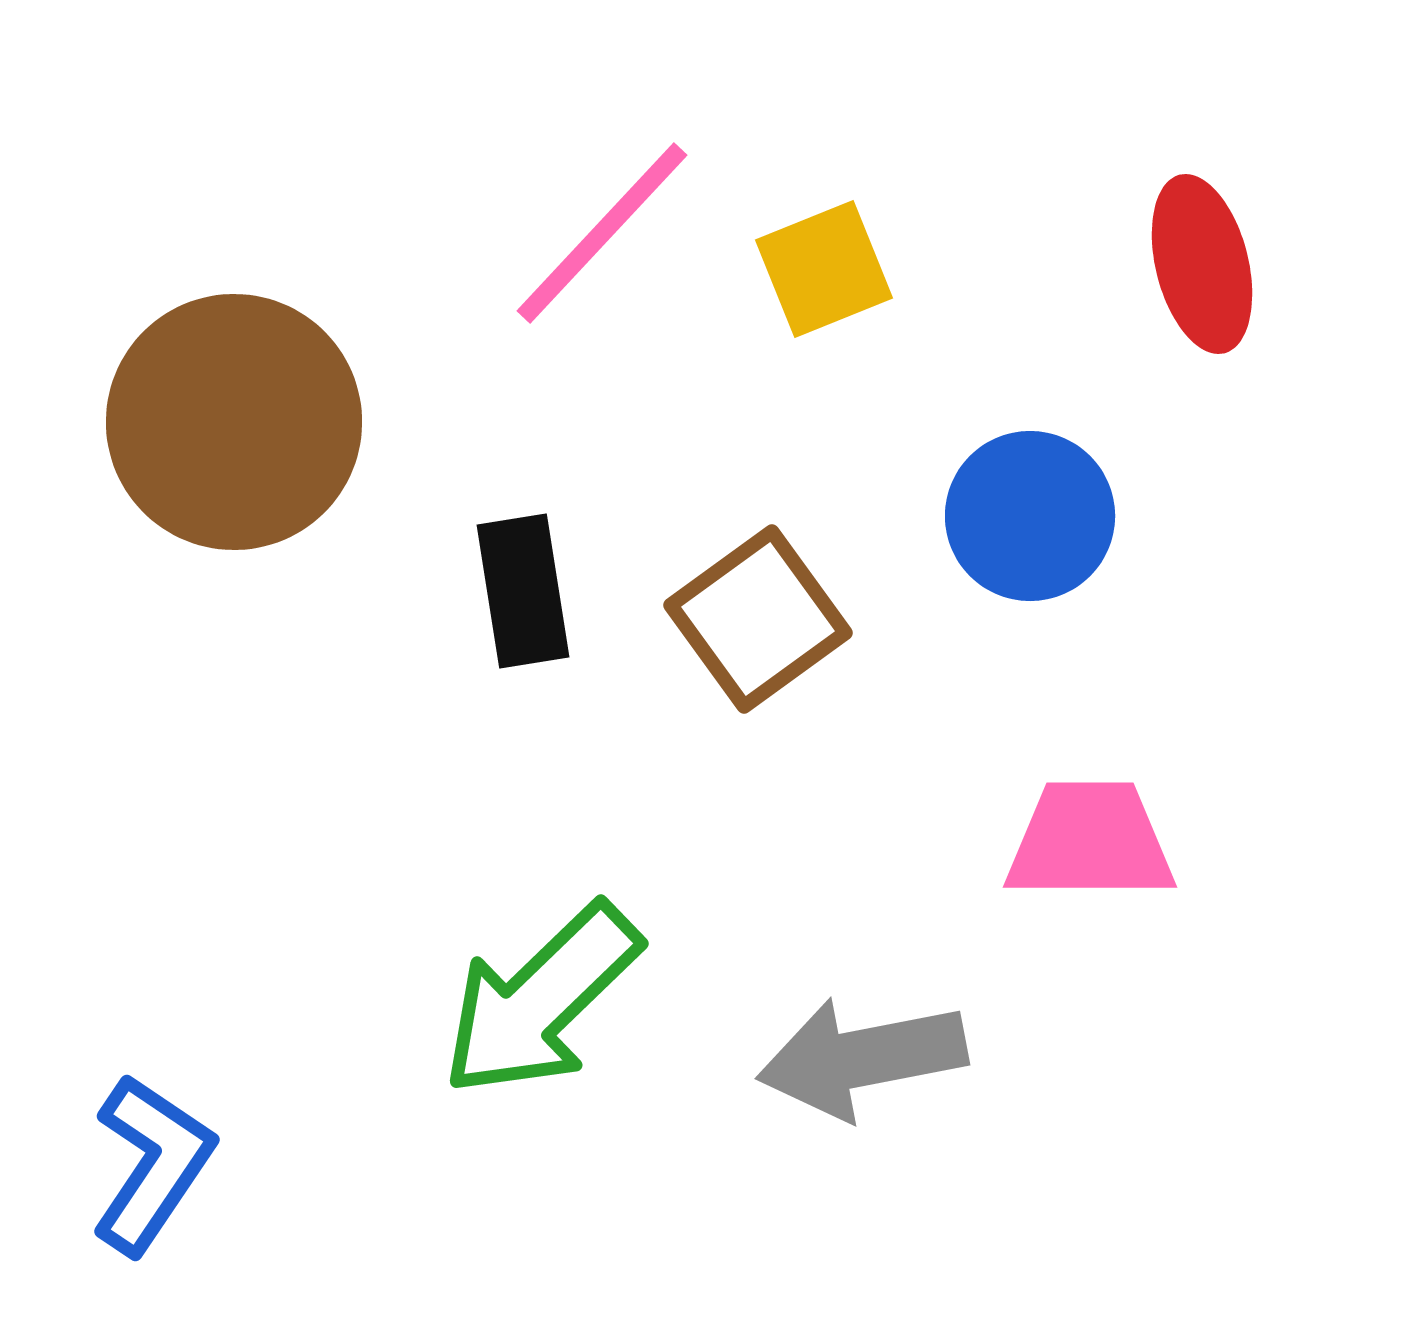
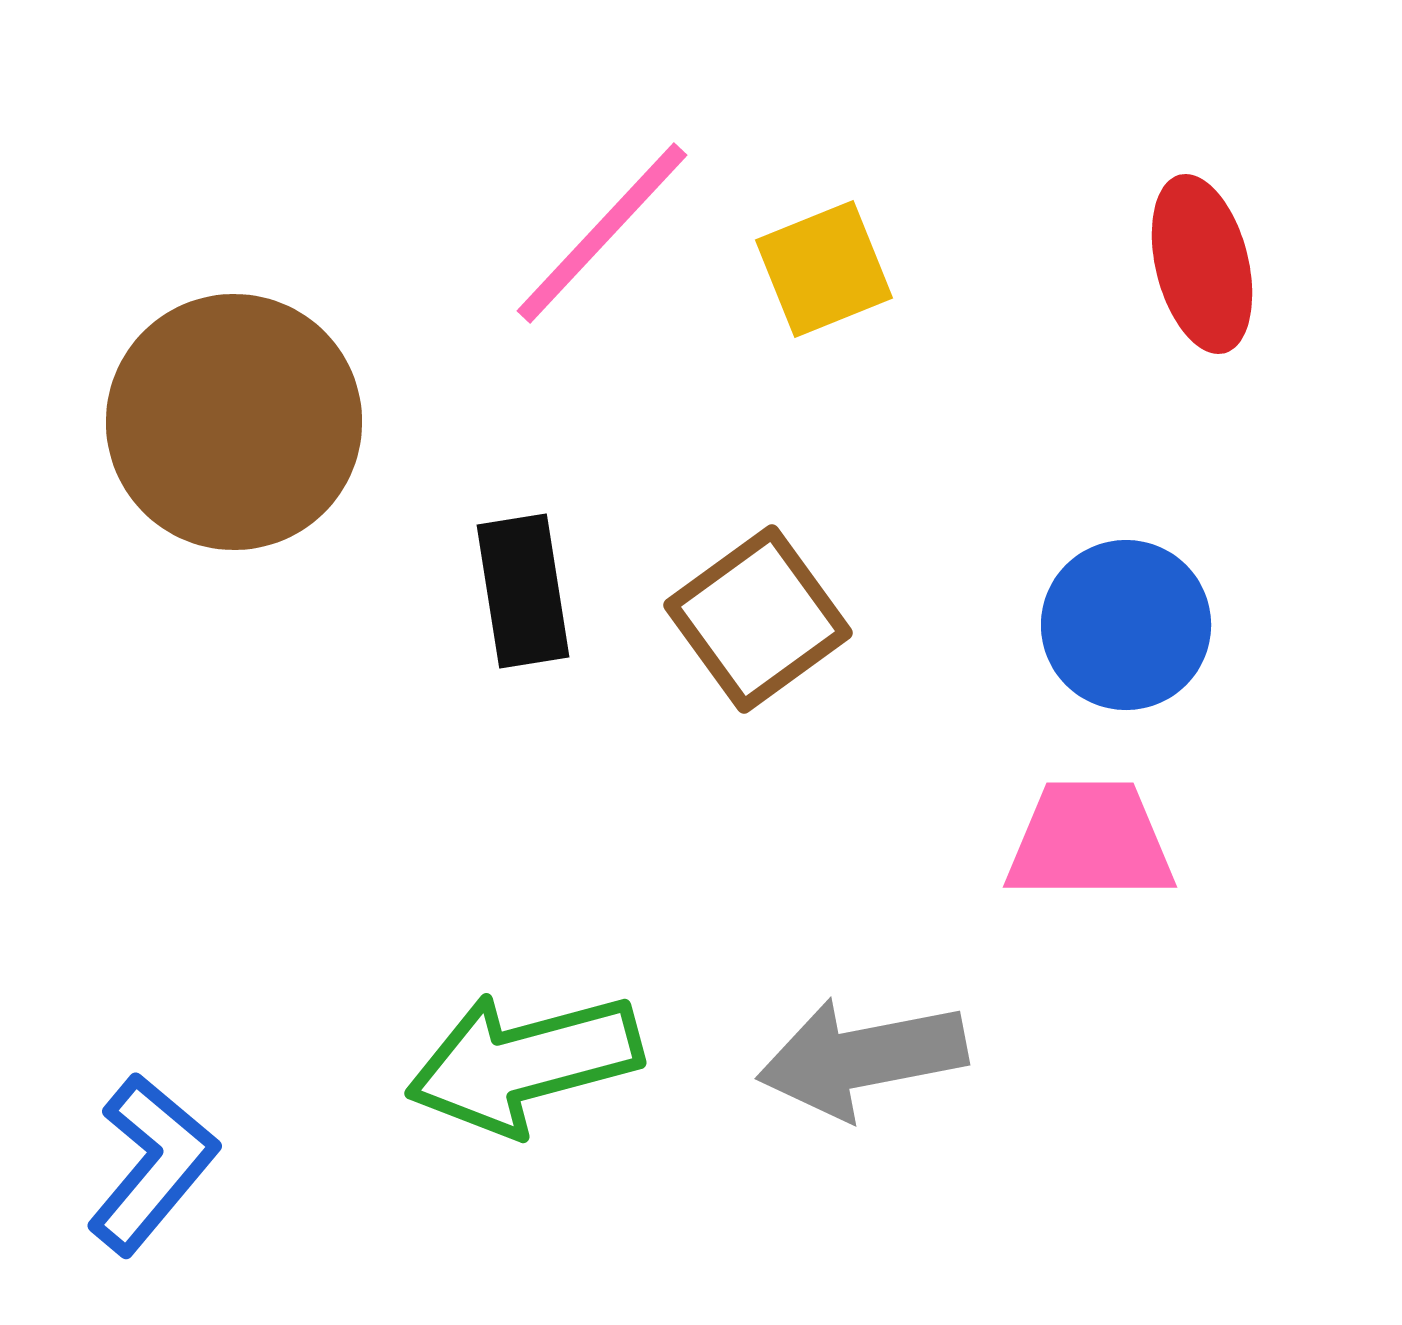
blue circle: moved 96 px right, 109 px down
green arrow: moved 17 px left, 63 px down; rotated 29 degrees clockwise
blue L-shape: rotated 6 degrees clockwise
